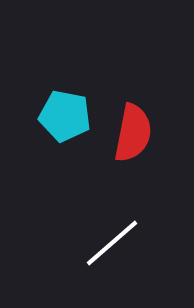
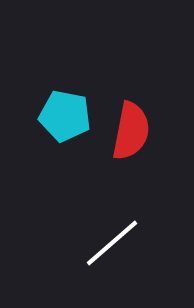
red semicircle: moved 2 px left, 2 px up
